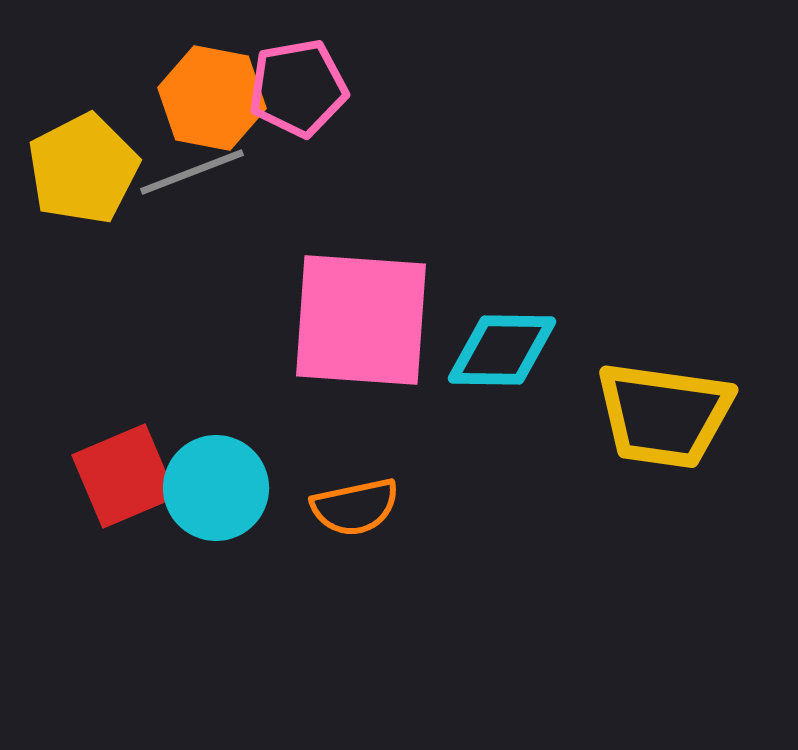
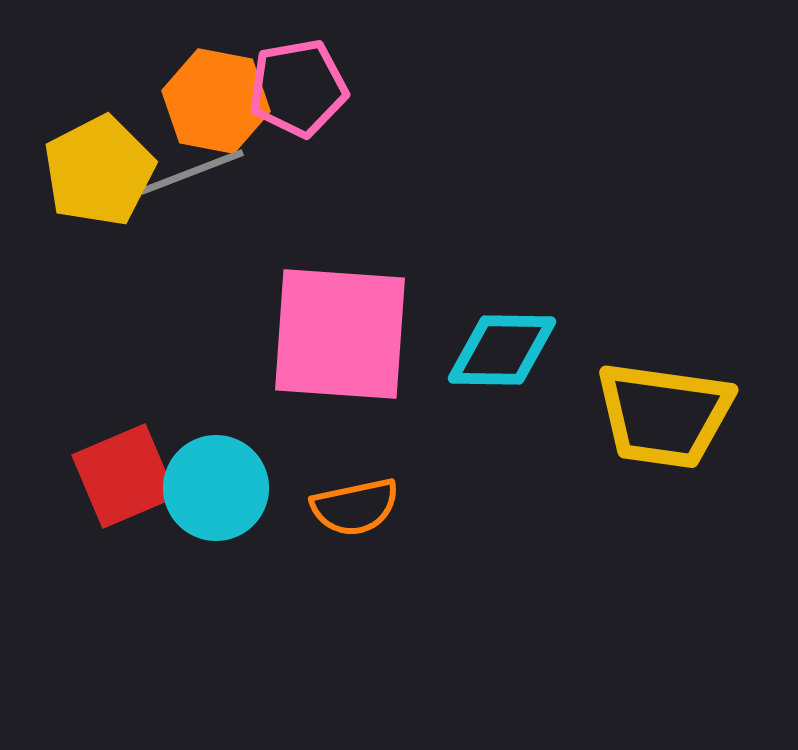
orange hexagon: moved 4 px right, 3 px down
yellow pentagon: moved 16 px right, 2 px down
pink square: moved 21 px left, 14 px down
